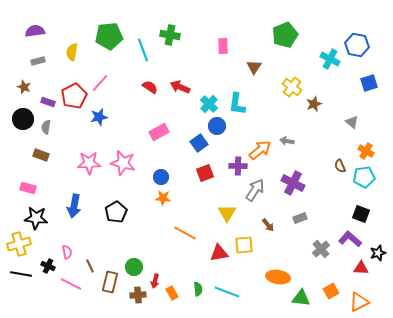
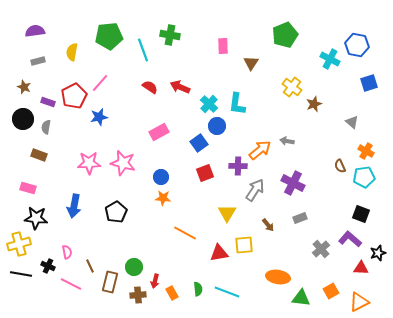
brown triangle at (254, 67): moved 3 px left, 4 px up
brown rectangle at (41, 155): moved 2 px left
